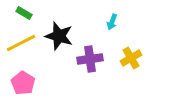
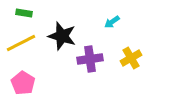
green rectangle: rotated 21 degrees counterclockwise
cyan arrow: rotated 35 degrees clockwise
black star: moved 3 px right
